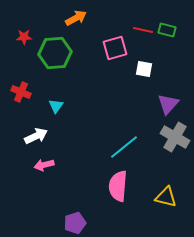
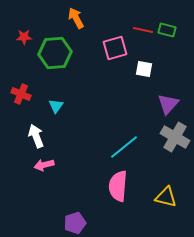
orange arrow: rotated 90 degrees counterclockwise
red cross: moved 2 px down
white arrow: rotated 85 degrees counterclockwise
